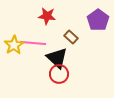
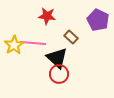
purple pentagon: rotated 10 degrees counterclockwise
